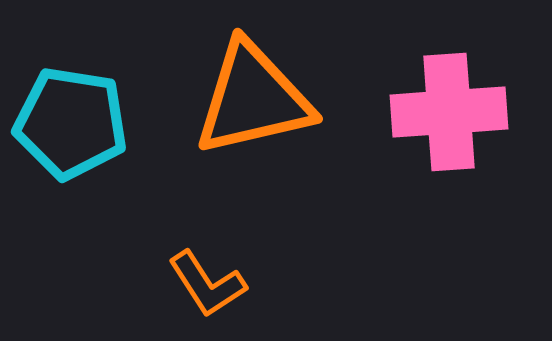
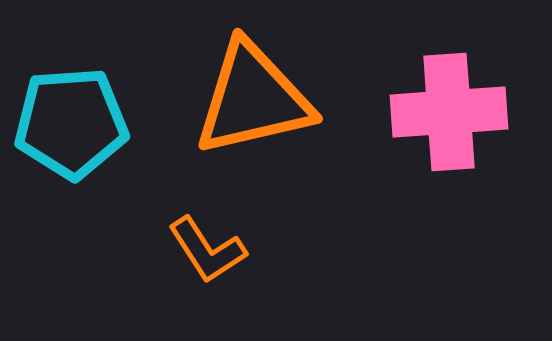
cyan pentagon: rotated 13 degrees counterclockwise
orange L-shape: moved 34 px up
